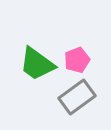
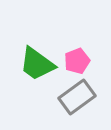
pink pentagon: moved 1 px down
